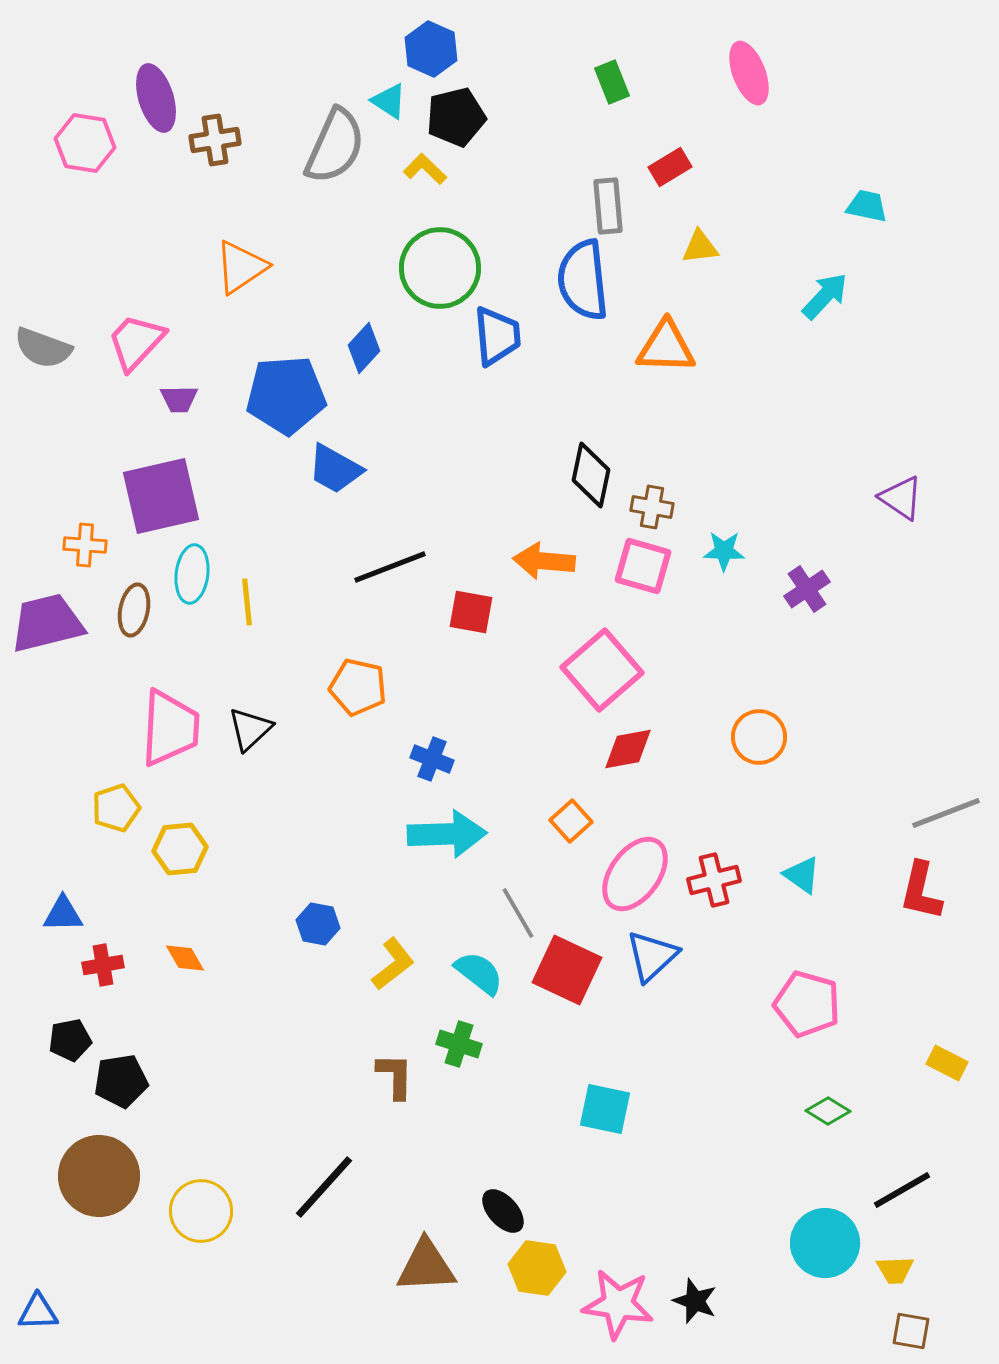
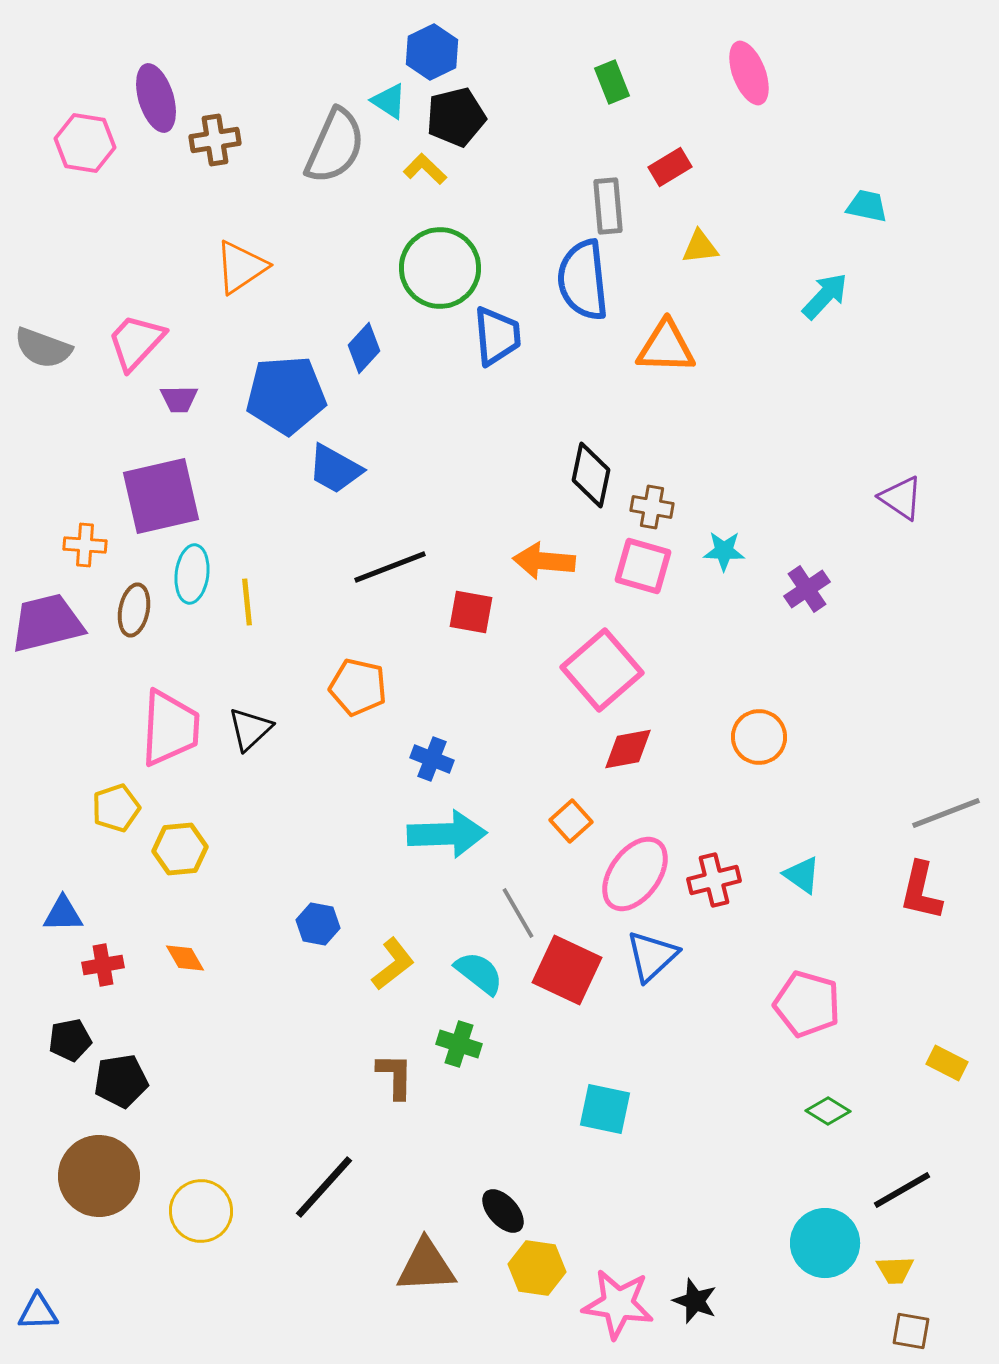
blue hexagon at (431, 49): moved 1 px right, 3 px down; rotated 10 degrees clockwise
